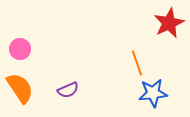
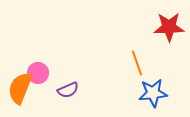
red star: moved 4 px down; rotated 24 degrees clockwise
pink circle: moved 18 px right, 24 px down
orange semicircle: rotated 124 degrees counterclockwise
